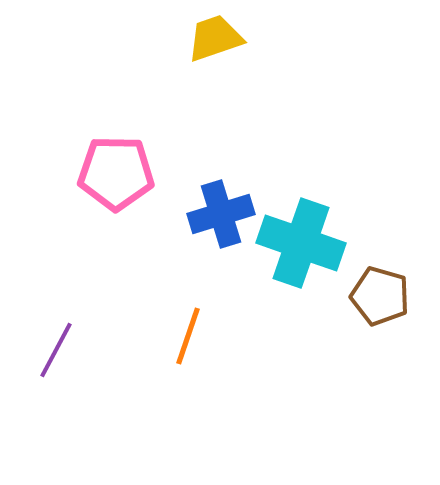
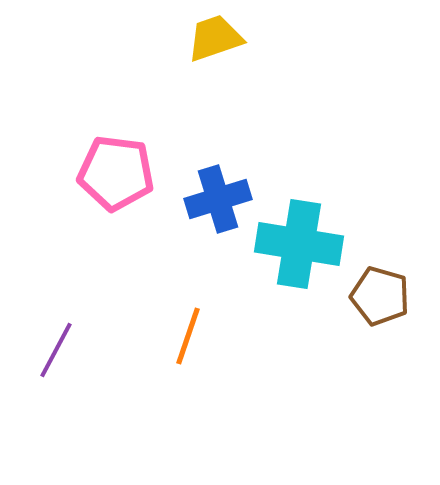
pink pentagon: rotated 6 degrees clockwise
blue cross: moved 3 px left, 15 px up
cyan cross: moved 2 px left, 1 px down; rotated 10 degrees counterclockwise
